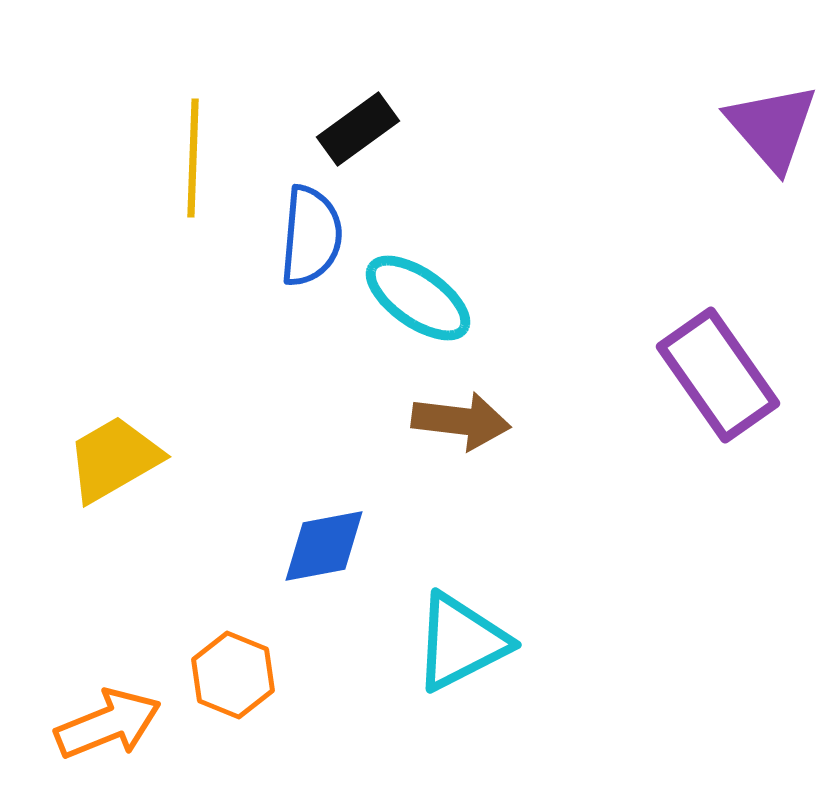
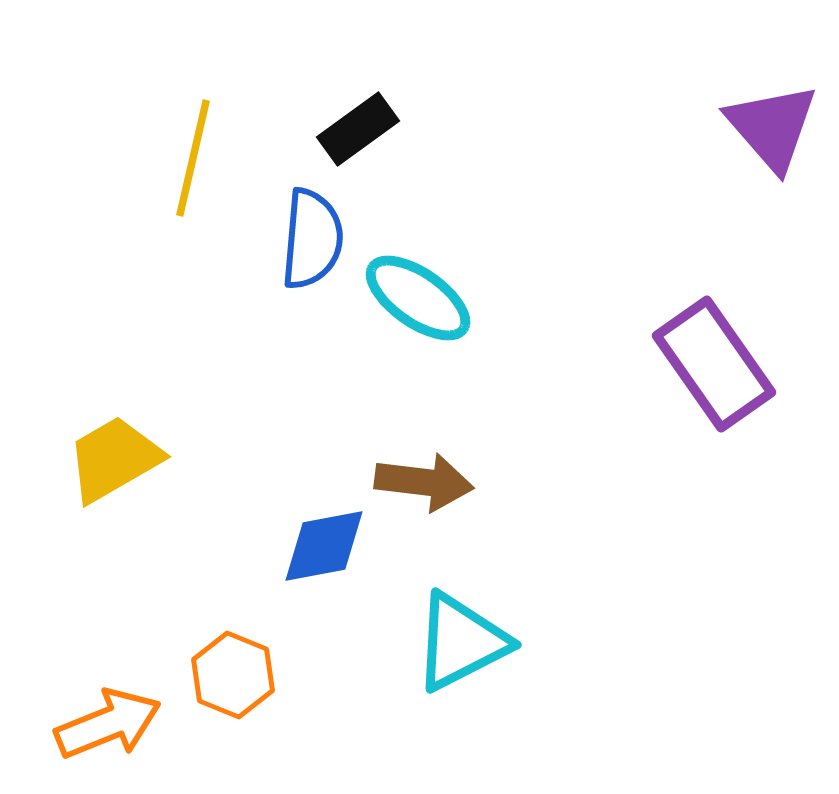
yellow line: rotated 11 degrees clockwise
blue semicircle: moved 1 px right, 3 px down
purple rectangle: moved 4 px left, 11 px up
brown arrow: moved 37 px left, 61 px down
